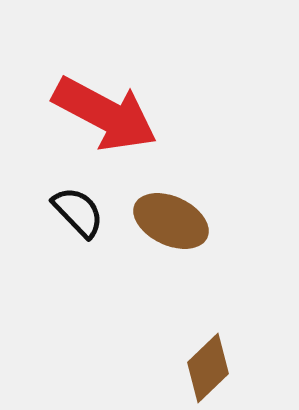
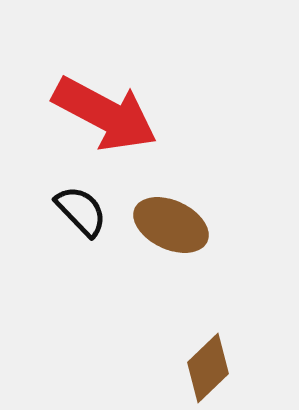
black semicircle: moved 3 px right, 1 px up
brown ellipse: moved 4 px down
